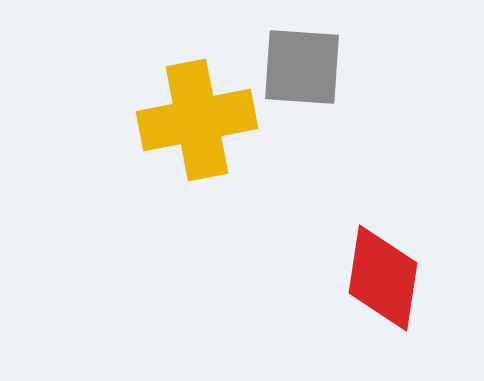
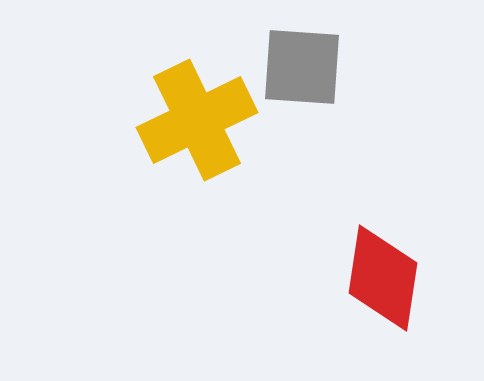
yellow cross: rotated 15 degrees counterclockwise
